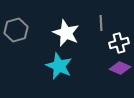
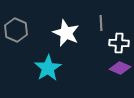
gray hexagon: rotated 20 degrees counterclockwise
white cross: rotated 18 degrees clockwise
cyan star: moved 11 px left, 2 px down; rotated 16 degrees clockwise
